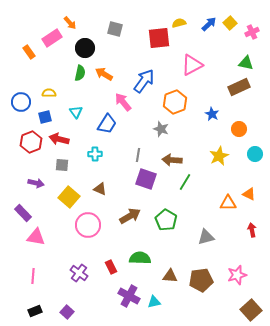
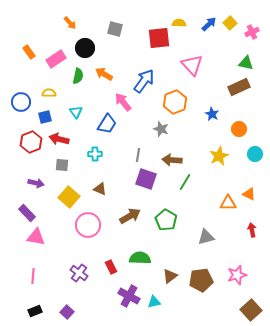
yellow semicircle at (179, 23): rotated 16 degrees clockwise
pink rectangle at (52, 38): moved 4 px right, 21 px down
pink triangle at (192, 65): rotated 45 degrees counterclockwise
green semicircle at (80, 73): moved 2 px left, 3 px down
purple rectangle at (23, 213): moved 4 px right
brown triangle at (170, 276): rotated 42 degrees counterclockwise
